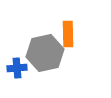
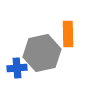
gray hexagon: moved 3 px left
